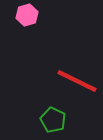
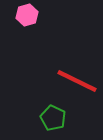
green pentagon: moved 2 px up
